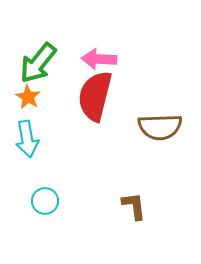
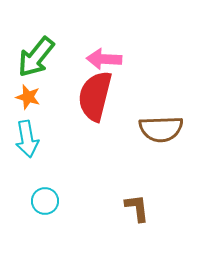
pink arrow: moved 5 px right
green arrow: moved 2 px left, 6 px up
orange star: rotated 15 degrees counterclockwise
brown semicircle: moved 1 px right, 2 px down
brown L-shape: moved 3 px right, 2 px down
